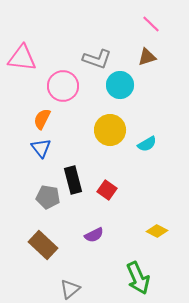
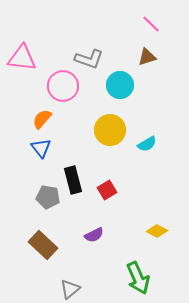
gray L-shape: moved 8 px left
orange semicircle: rotated 15 degrees clockwise
red square: rotated 24 degrees clockwise
